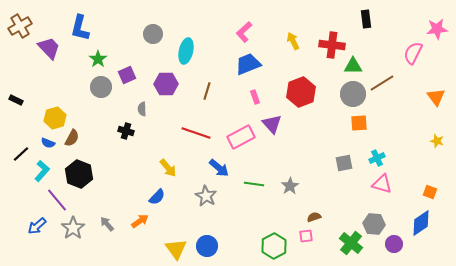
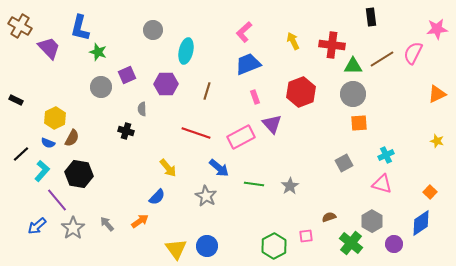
black rectangle at (366, 19): moved 5 px right, 2 px up
brown cross at (20, 26): rotated 30 degrees counterclockwise
gray circle at (153, 34): moved 4 px up
green star at (98, 59): moved 7 px up; rotated 18 degrees counterclockwise
brown line at (382, 83): moved 24 px up
orange triangle at (436, 97): moved 1 px right, 3 px up; rotated 42 degrees clockwise
yellow hexagon at (55, 118): rotated 10 degrees counterclockwise
cyan cross at (377, 158): moved 9 px right, 3 px up
gray square at (344, 163): rotated 18 degrees counterclockwise
black hexagon at (79, 174): rotated 12 degrees counterclockwise
orange square at (430, 192): rotated 24 degrees clockwise
brown semicircle at (314, 217): moved 15 px right
gray hexagon at (374, 224): moved 2 px left, 3 px up; rotated 25 degrees clockwise
